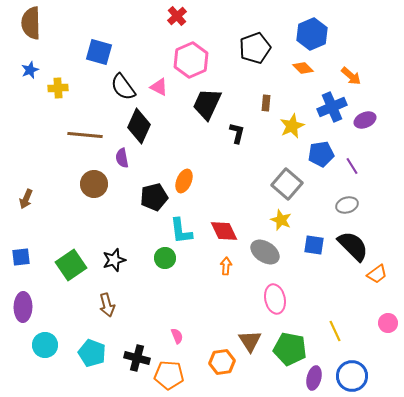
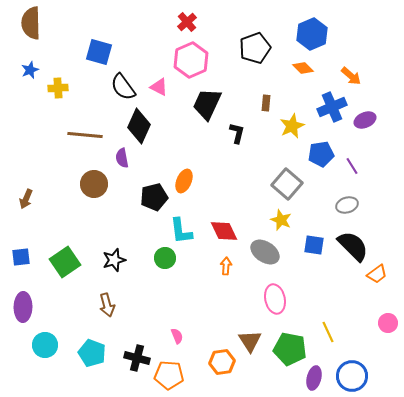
red cross at (177, 16): moved 10 px right, 6 px down
green square at (71, 265): moved 6 px left, 3 px up
yellow line at (335, 331): moved 7 px left, 1 px down
